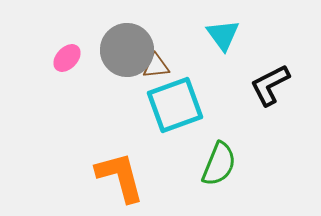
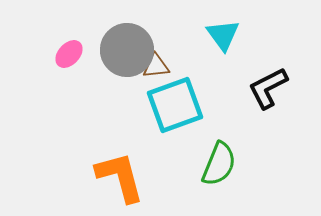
pink ellipse: moved 2 px right, 4 px up
black L-shape: moved 2 px left, 3 px down
